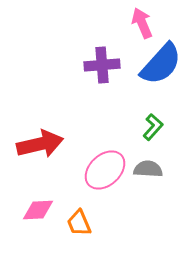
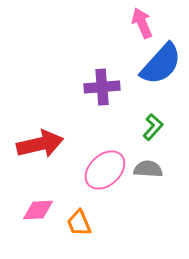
purple cross: moved 22 px down
